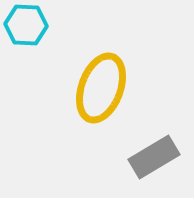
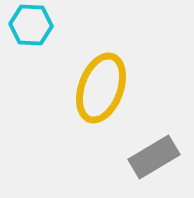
cyan hexagon: moved 5 px right
